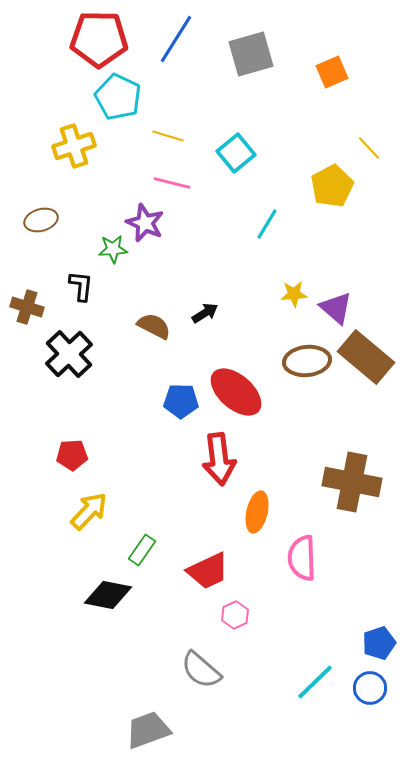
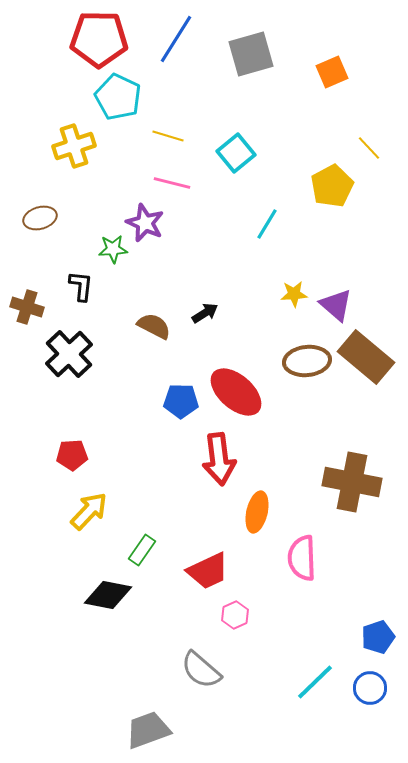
brown ellipse at (41, 220): moved 1 px left, 2 px up
purple triangle at (336, 308): moved 3 px up
blue pentagon at (379, 643): moved 1 px left, 6 px up
